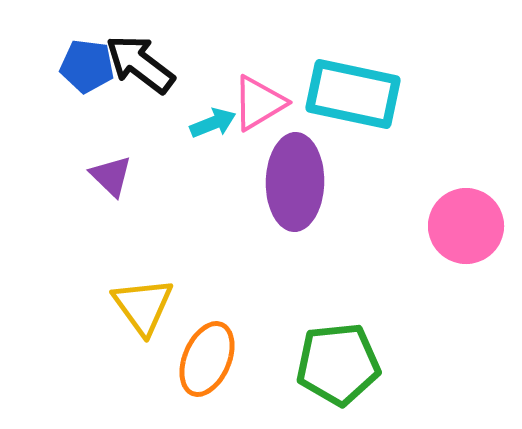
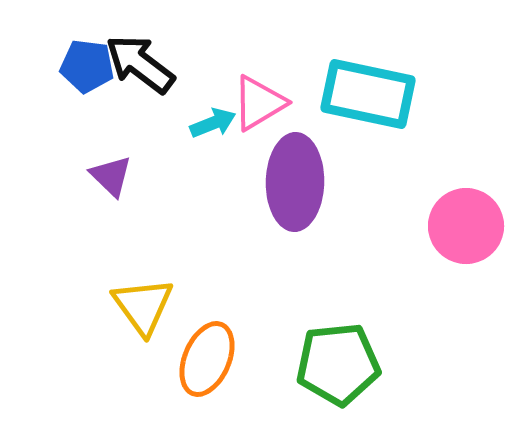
cyan rectangle: moved 15 px right
